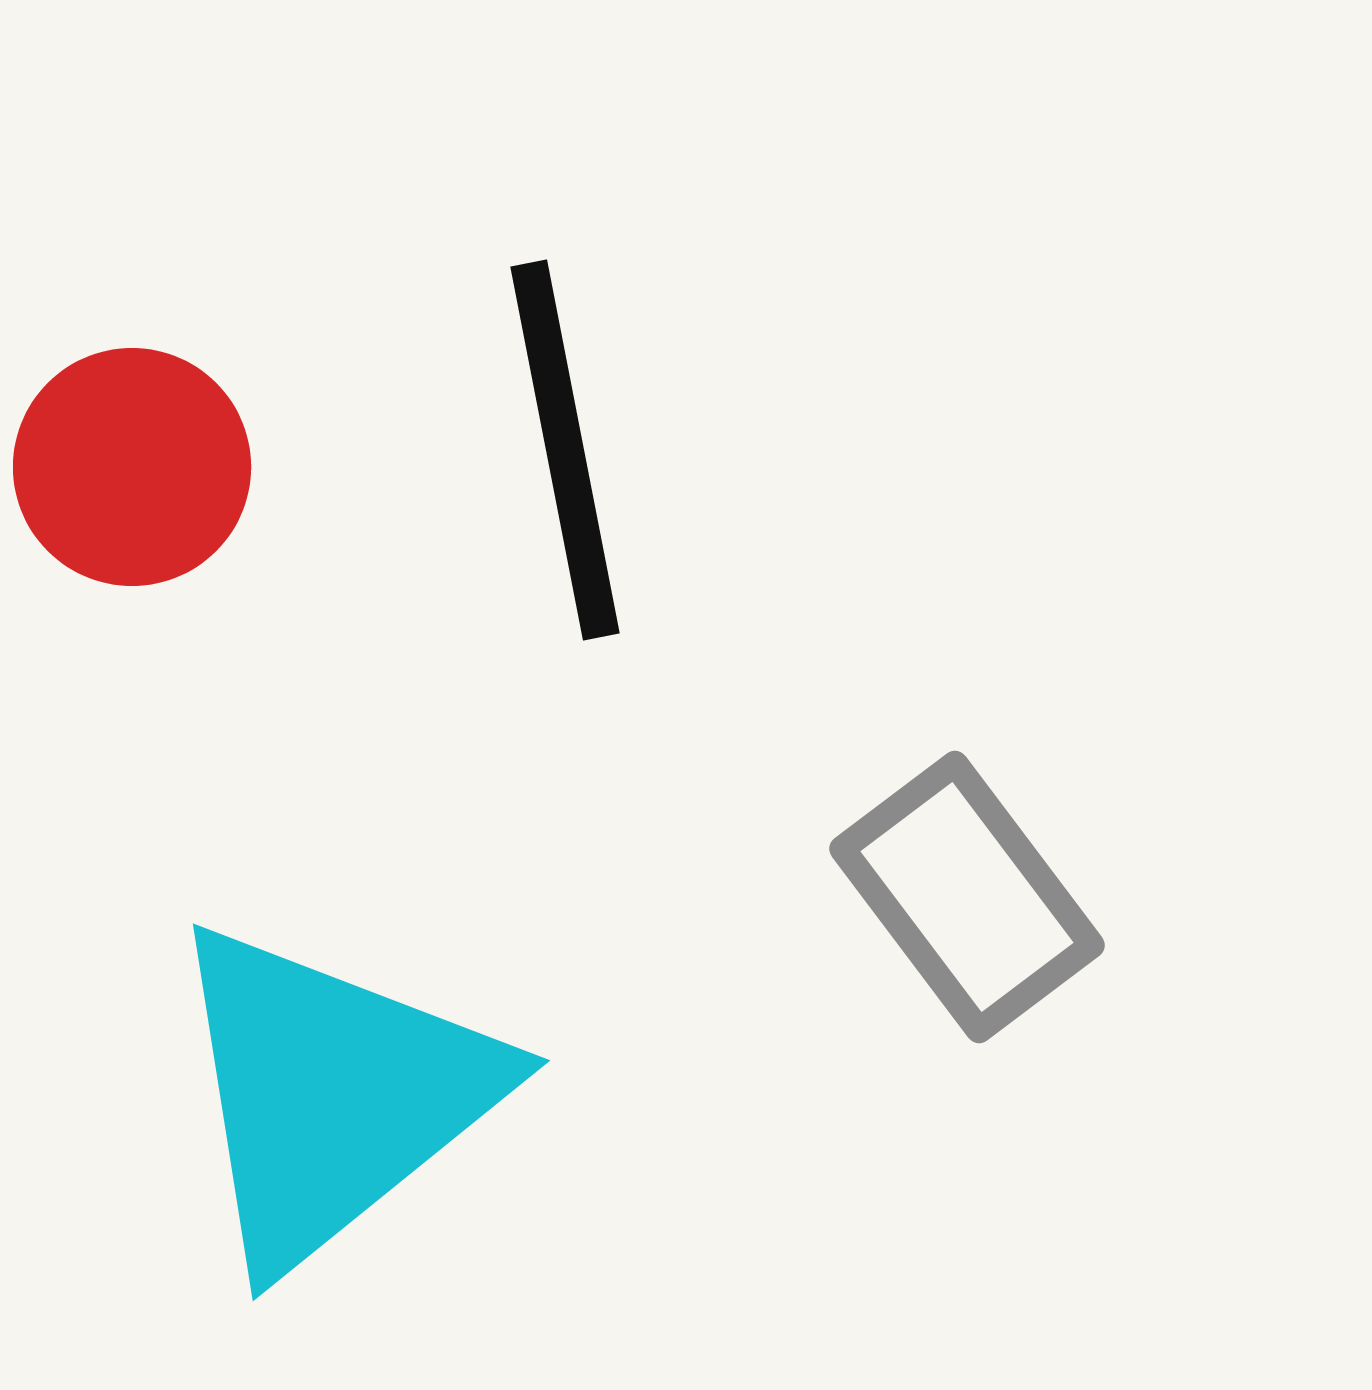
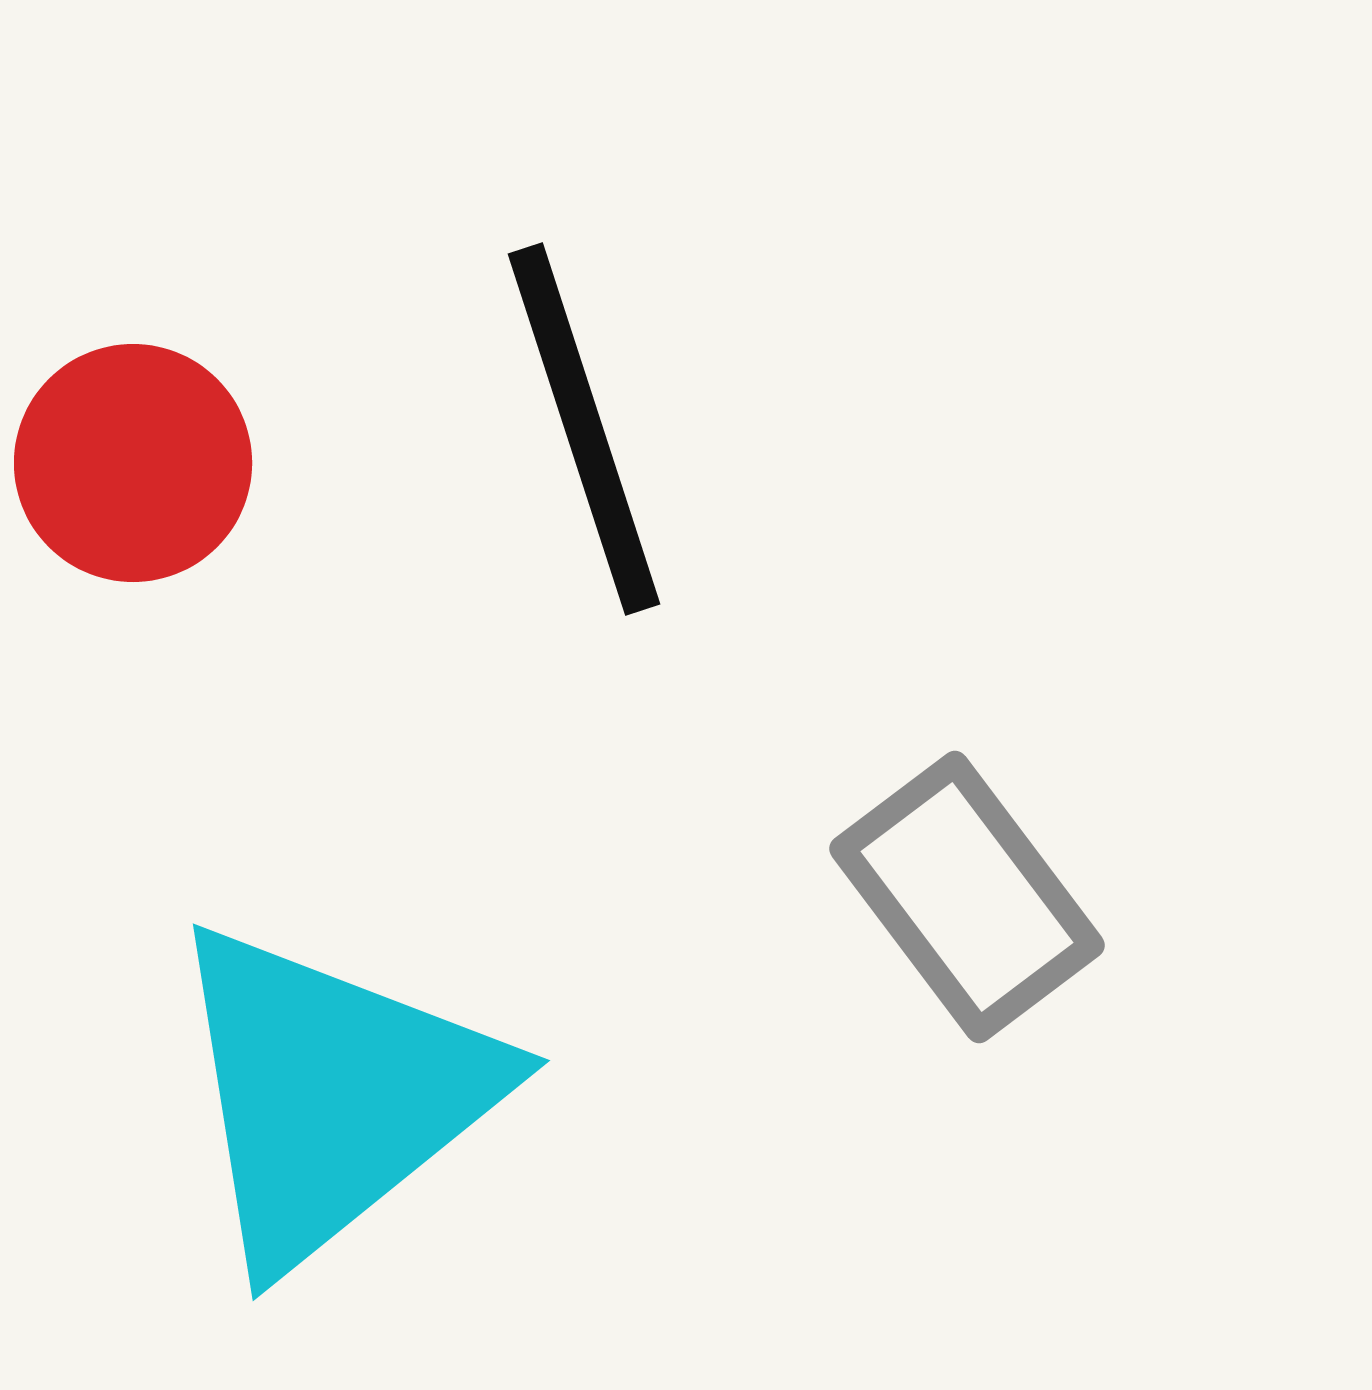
black line: moved 19 px right, 21 px up; rotated 7 degrees counterclockwise
red circle: moved 1 px right, 4 px up
